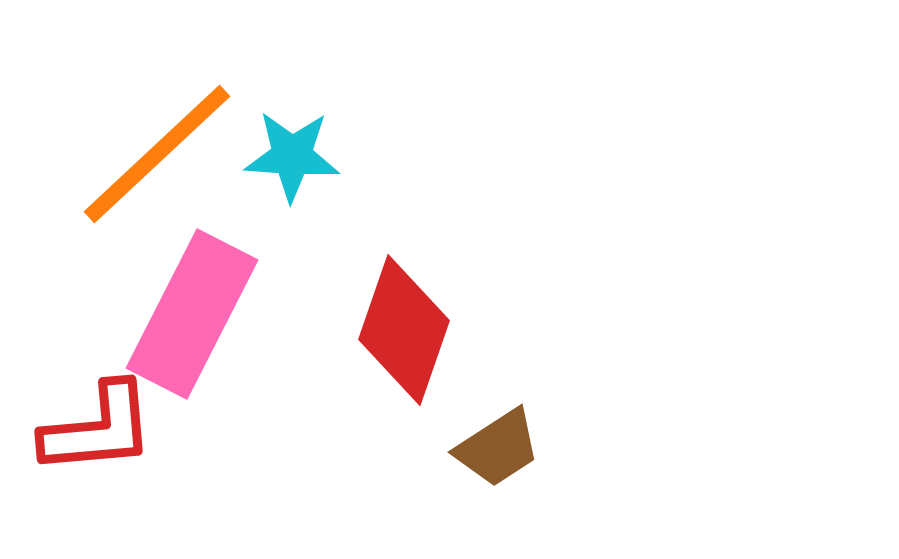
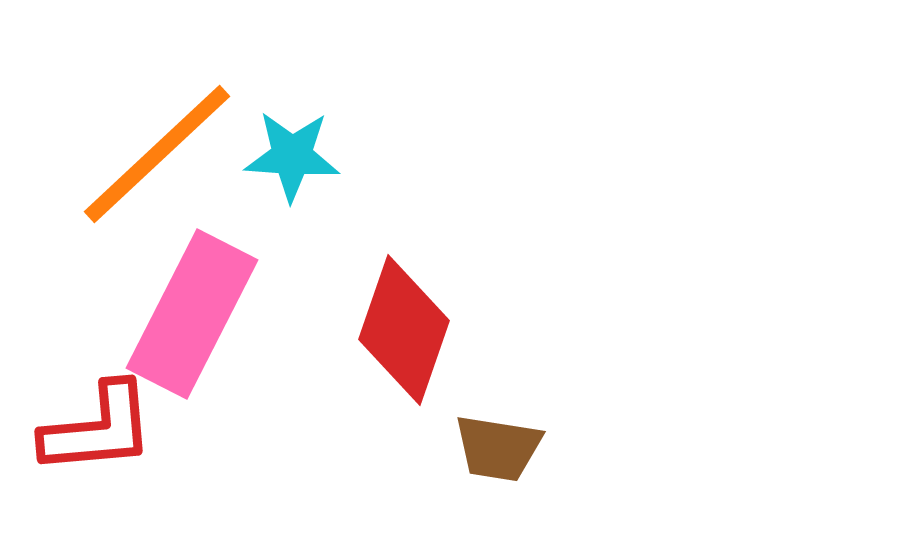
brown trapezoid: rotated 42 degrees clockwise
